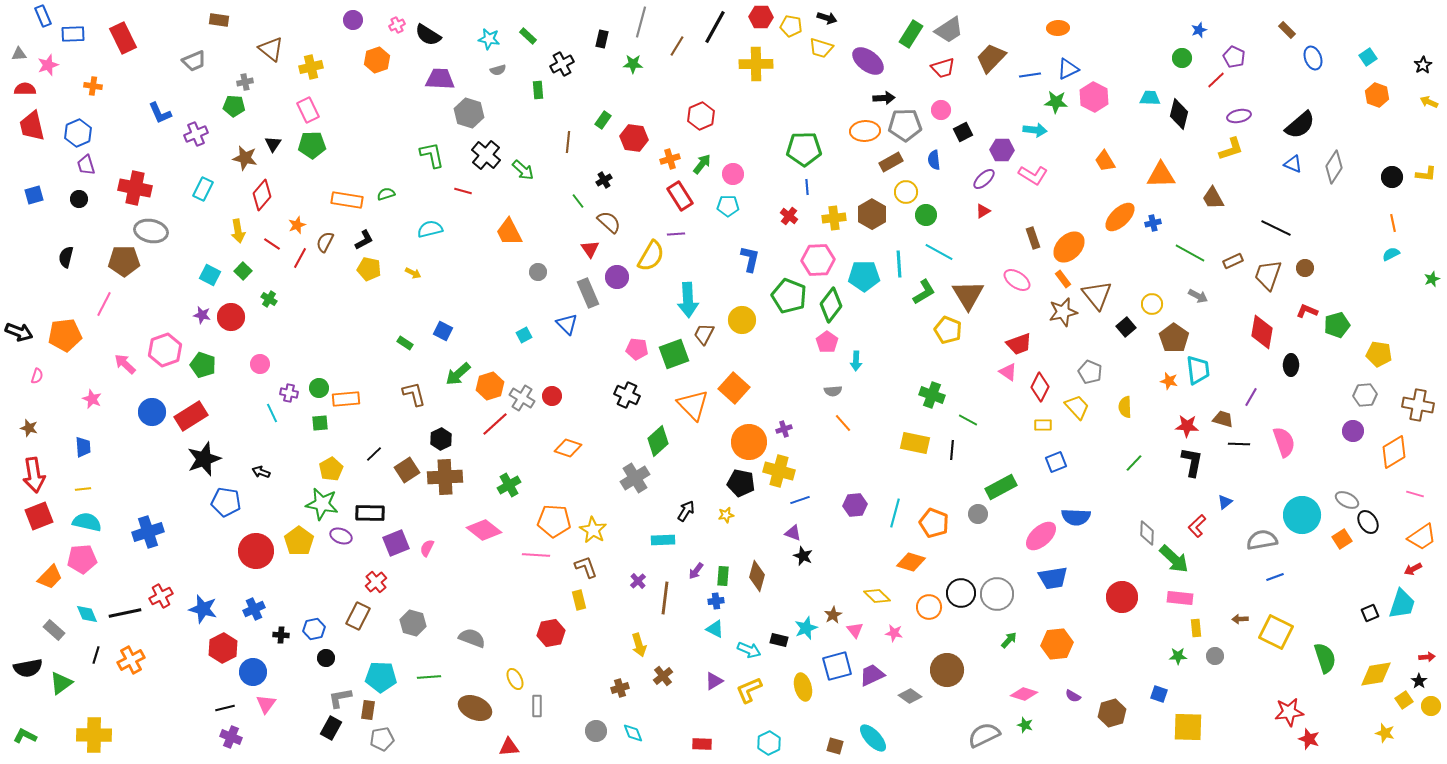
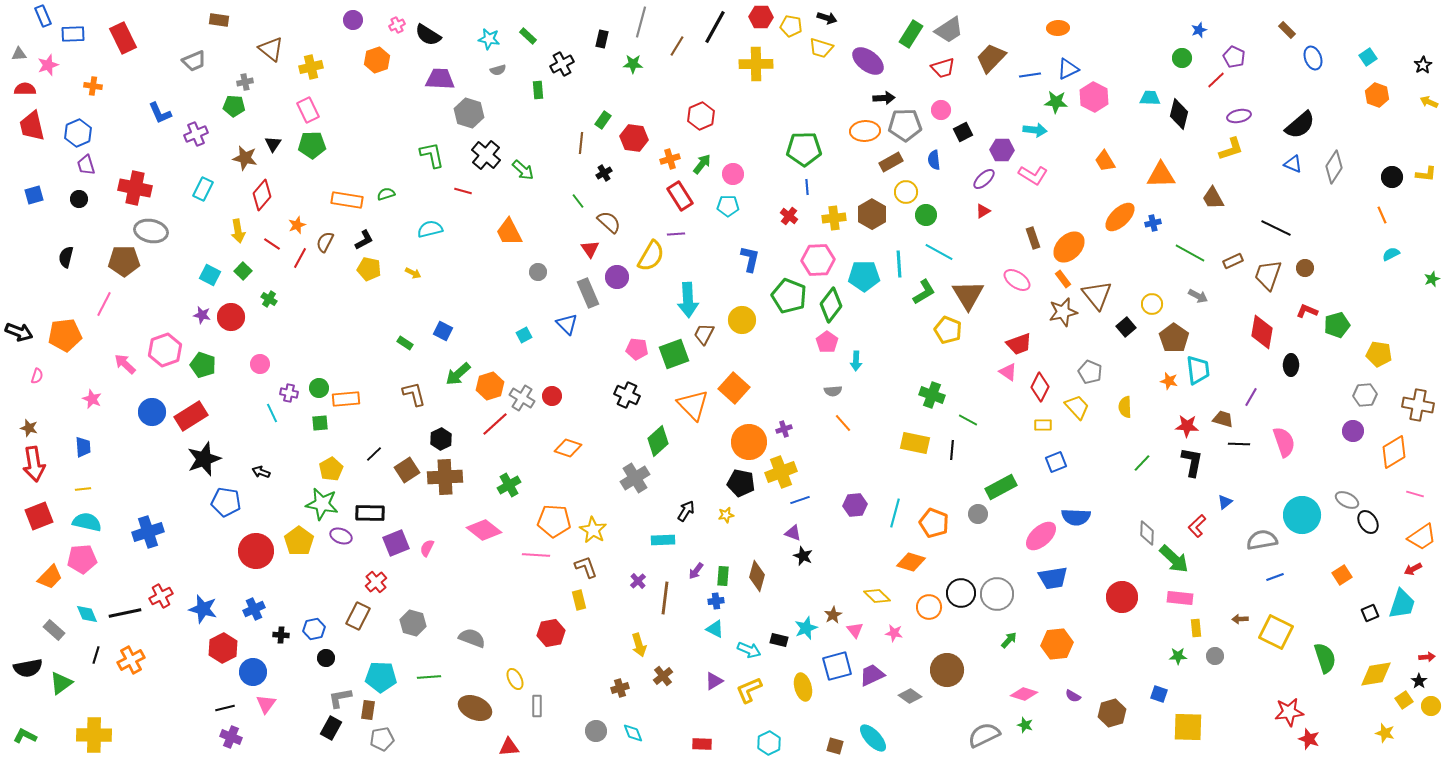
brown line at (568, 142): moved 13 px right, 1 px down
black cross at (604, 180): moved 7 px up
orange line at (1393, 223): moved 11 px left, 8 px up; rotated 12 degrees counterclockwise
green line at (1134, 463): moved 8 px right
yellow cross at (779, 471): moved 2 px right, 1 px down; rotated 36 degrees counterclockwise
red arrow at (34, 475): moved 11 px up
orange square at (1342, 539): moved 36 px down
